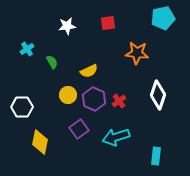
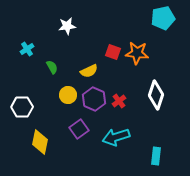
red square: moved 5 px right, 29 px down; rotated 28 degrees clockwise
green semicircle: moved 5 px down
white diamond: moved 2 px left
